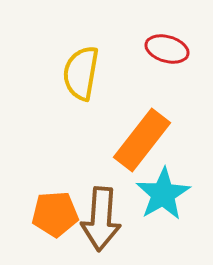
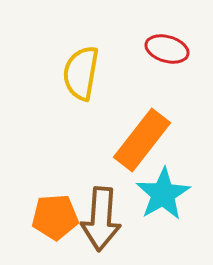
orange pentagon: moved 3 px down
